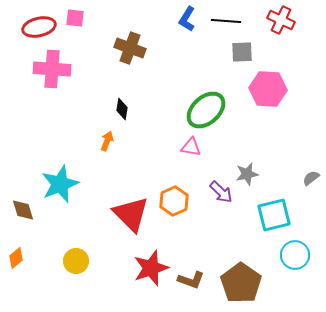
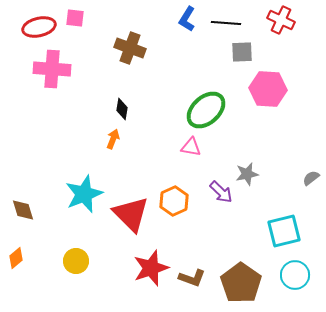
black line: moved 2 px down
orange arrow: moved 6 px right, 2 px up
cyan star: moved 24 px right, 10 px down
cyan square: moved 10 px right, 16 px down
cyan circle: moved 20 px down
brown L-shape: moved 1 px right, 2 px up
